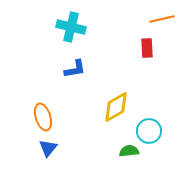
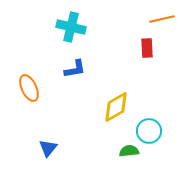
orange ellipse: moved 14 px left, 29 px up; rotated 8 degrees counterclockwise
